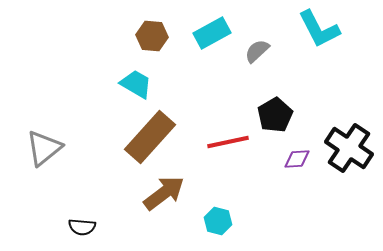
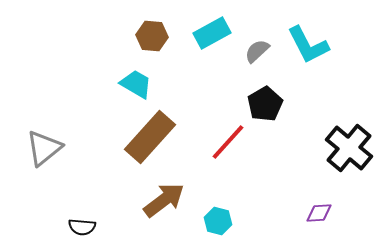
cyan L-shape: moved 11 px left, 16 px down
black pentagon: moved 10 px left, 11 px up
red line: rotated 36 degrees counterclockwise
black cross: rotated 6 degrees clockwise
purple diamond: moved 22 px right, 54 px down
brown arrow: moved 7 px down
